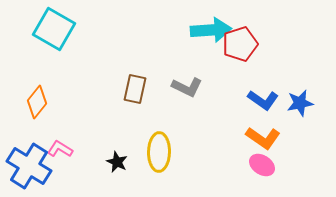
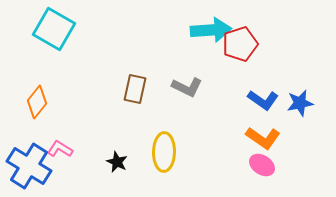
yellow ellipse: moved 5 px right
